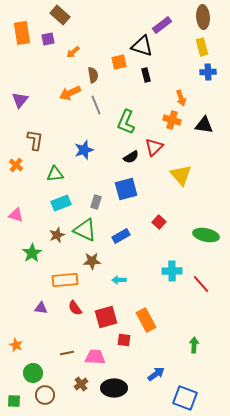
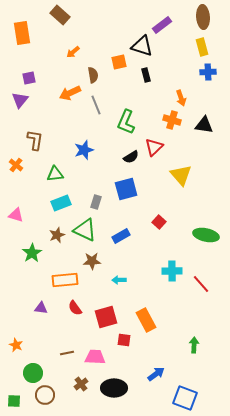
purple square at (48, 39): moved 19 px left, 39 px down
